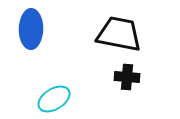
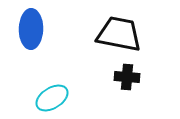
cyan ellipse: moved 2 px left, 1 px up
